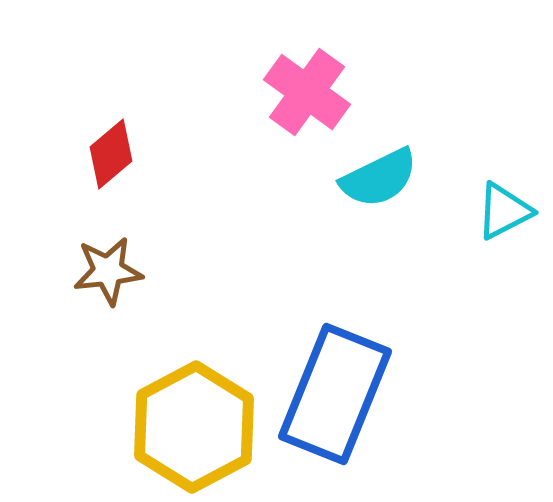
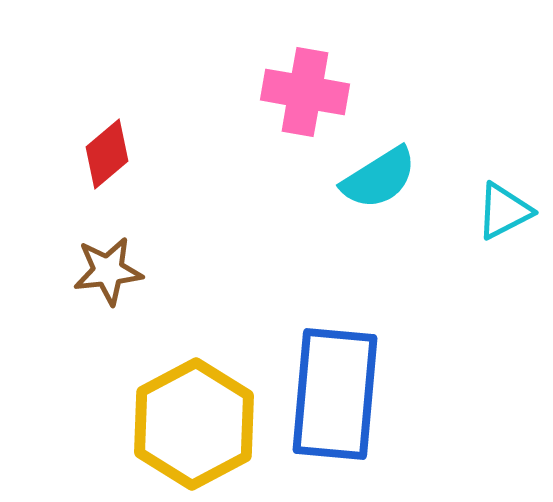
pink cross: moved 2 px left; rotated 26 degrees counterclockwise
red diamond: moved 4 px left
cyan semicircle: rotated 6 degrees counterclockwise
blue rectangle: rotated 17 degrees counterclockwise
yellow hexagon: moved 3 px up
